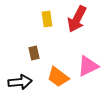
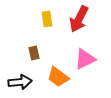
red arrow: moved 2 px right
pink triangle: moved 3 px left, 7 px up
